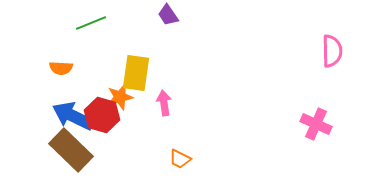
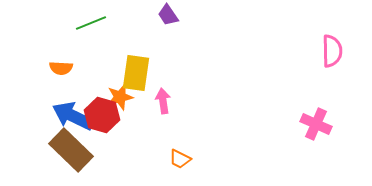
pink arrow: moved 1 px left, 2 px up
